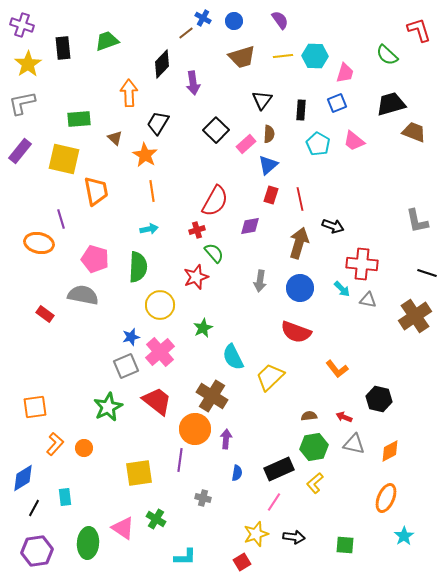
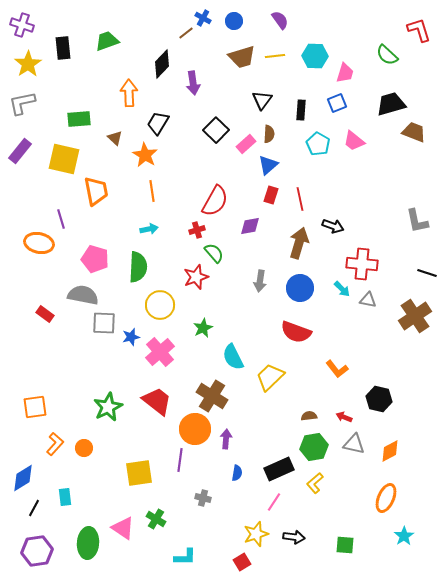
yellow line at (283, 56): moved 8 px left
gray square at (126, 366): moved 22 px left, 43 px up; rotated 25 degrees clockwise
